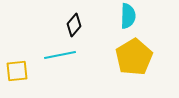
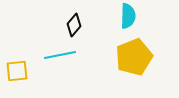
yellow pentagon: rotated 9 degrees clockwise
